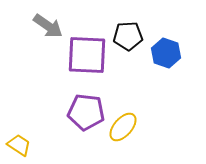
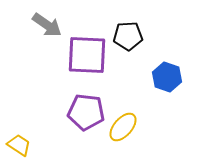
gray arrow: moved 1 px left, 1 px up
blue hexagon: moved 1 px right, 24 px down
